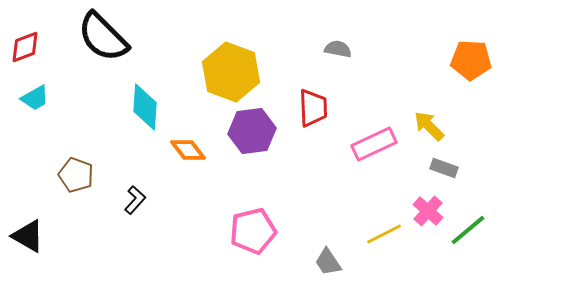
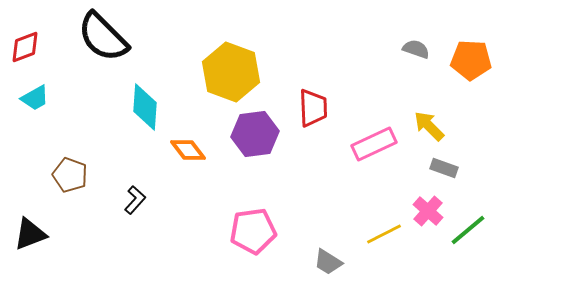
gray semicircle: moved 78 px right; rotated 8 degrees clockwise
purple hexagon: moved 3 px right, 3 px down
brown pentagon: moved 6 px left
pink pentagon: rotated 6 degrees clockwise
black triangle: moved 2 px right, 2 px up; rotated 51 degrees counterclockwise
gray trapezoid: rotated 24 degrees counterclockwise
